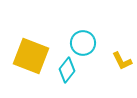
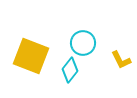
yellow L-shape: moved 1 px left, 1 px up
cyan diamond: moved 3 px right
